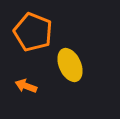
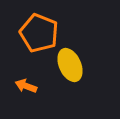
orange pentagon: moved 6 px right, 1 px down
